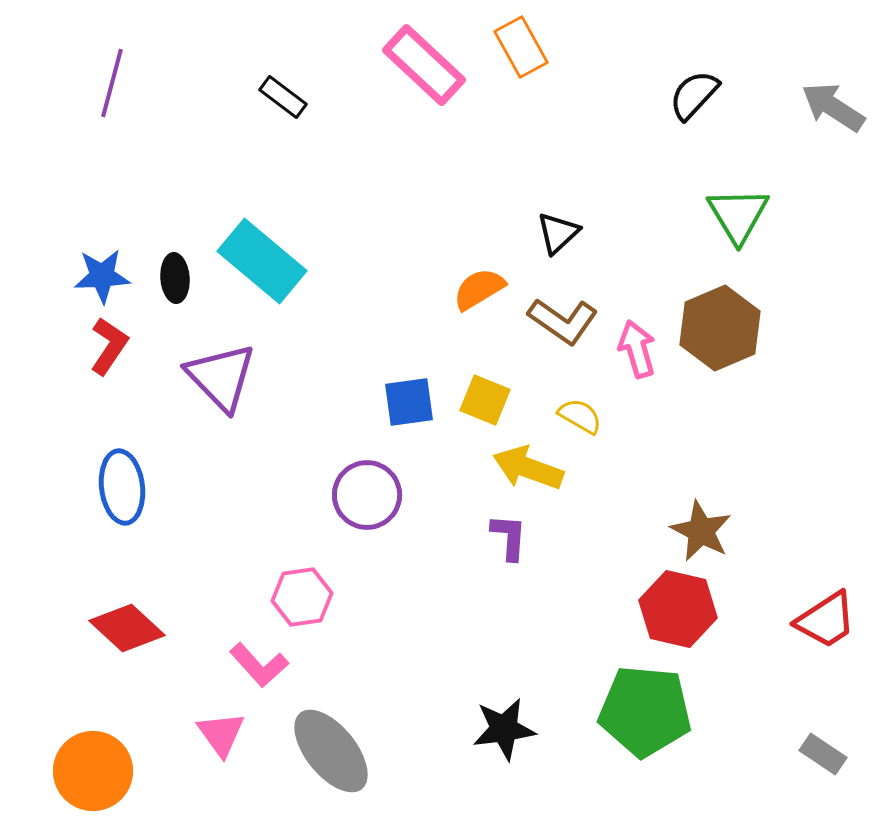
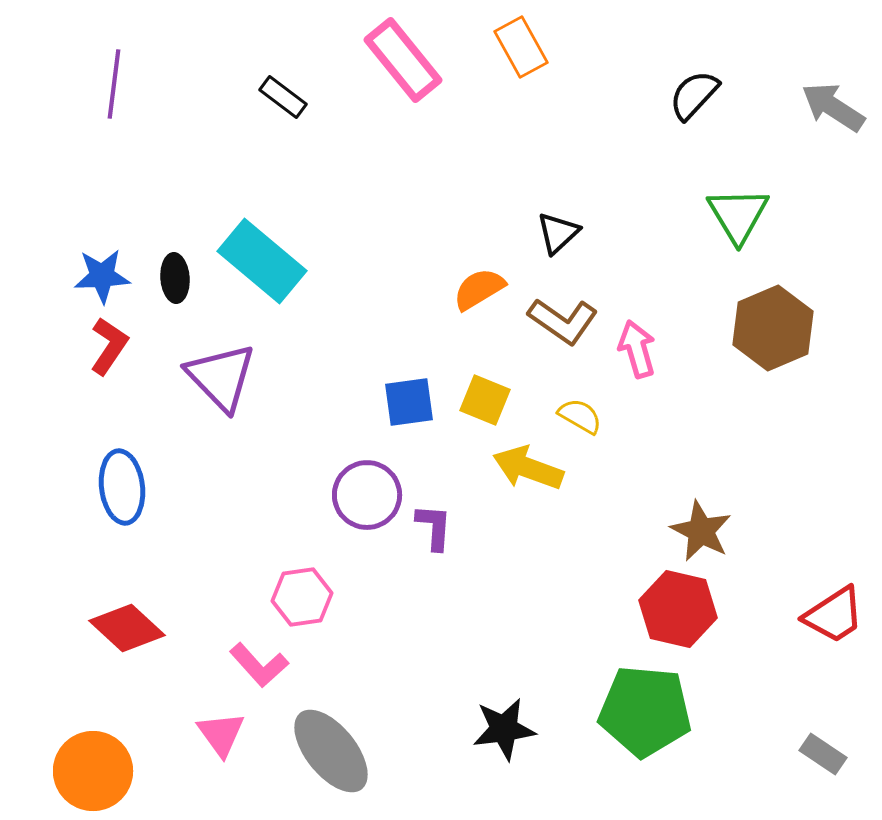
pink rectangle: moved 21 px left, 5 px up; rotated 8 degrees clockwise
purple line: moved 2 px right, 1 px down; rotated 8 degrees counterclockwise
brown hexagon: moved 53 px right
purple L-shape: moved 75 px left, 10 px up
red trapezoid: moved 8 px right, 5 px up
